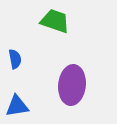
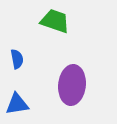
blue semicircle: moved 2 px right
blue triangle: moved 2 px up
